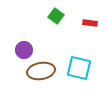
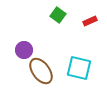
green square: moved 2 px right, 1 px up
red rectangle: moved 2 px up; rotated 32 degrees counterclockwise
brown ellipse: rotated 64 degrees clockwise
